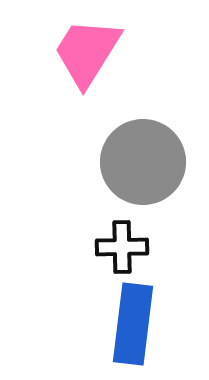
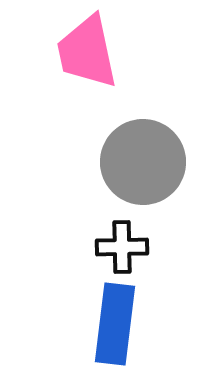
pink trapezoid: rotated 44 degrees counterclockwise
blue rectangle: moved 18 px left
